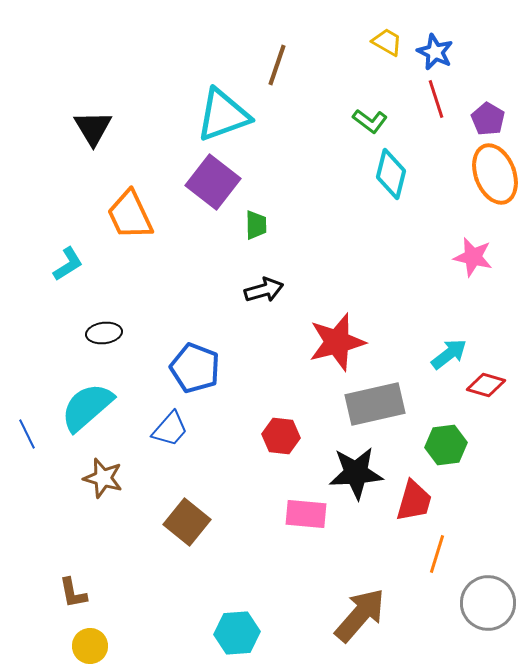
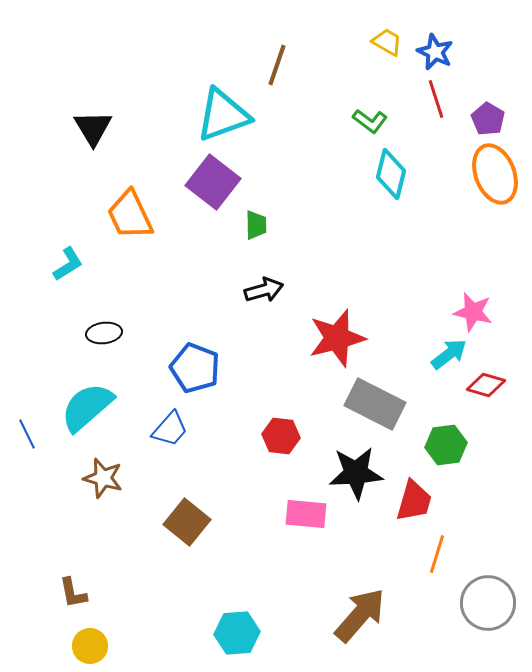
pink star: moved 55 px down
red star: moved 4 px up
gray rectangle: rotated 40 degrees clockwise
